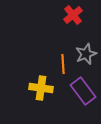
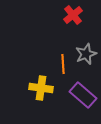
purple rectangle: moved 4 px down; rotated 12 degrees counterclockwise
